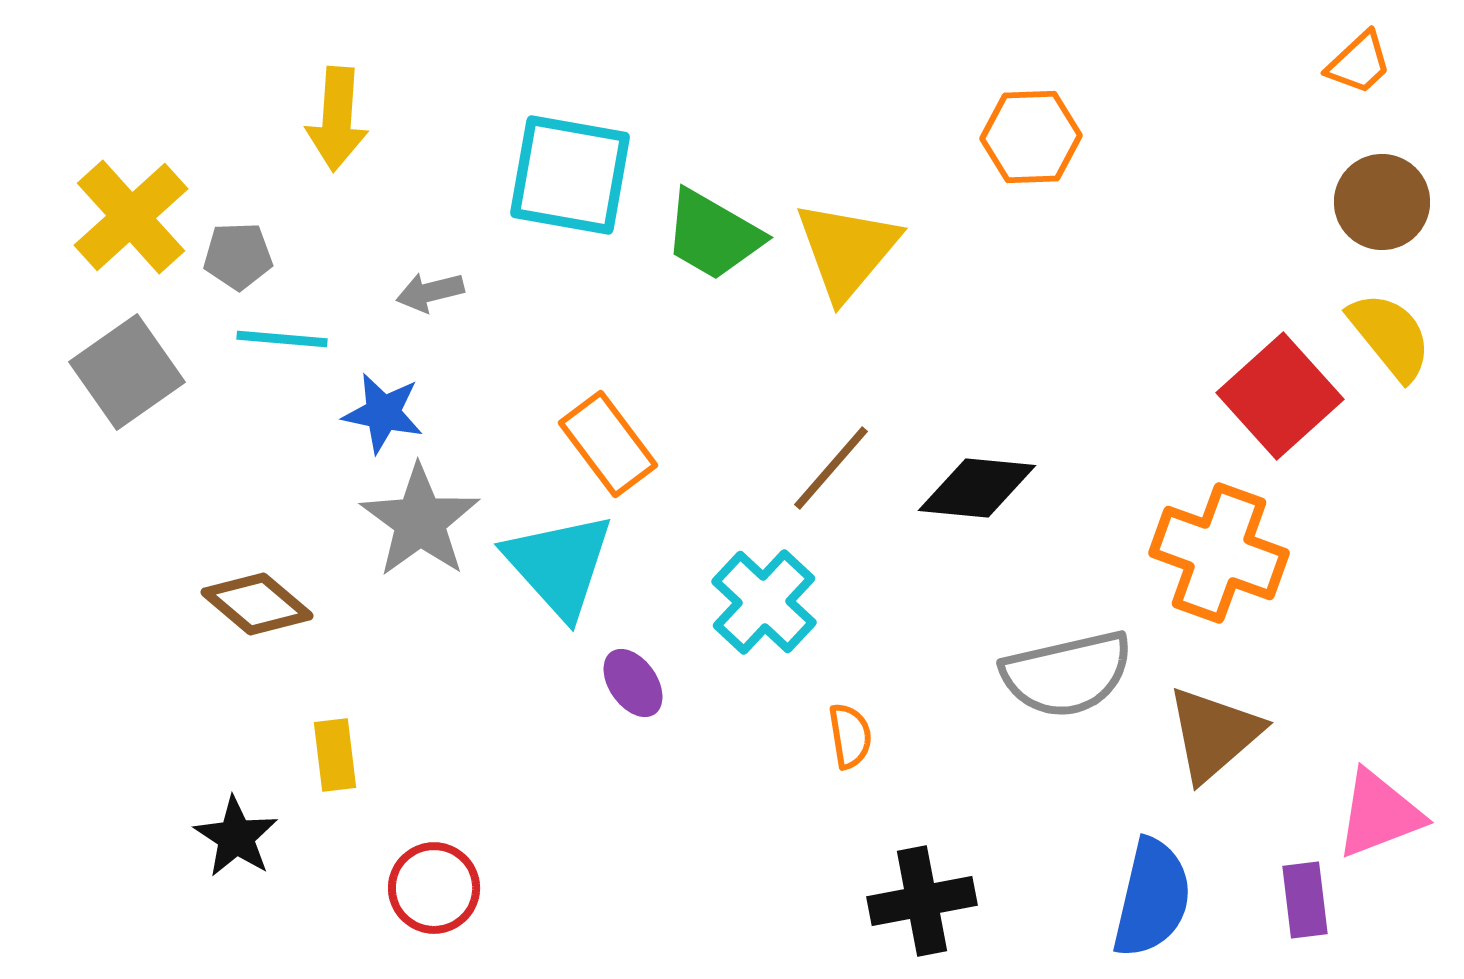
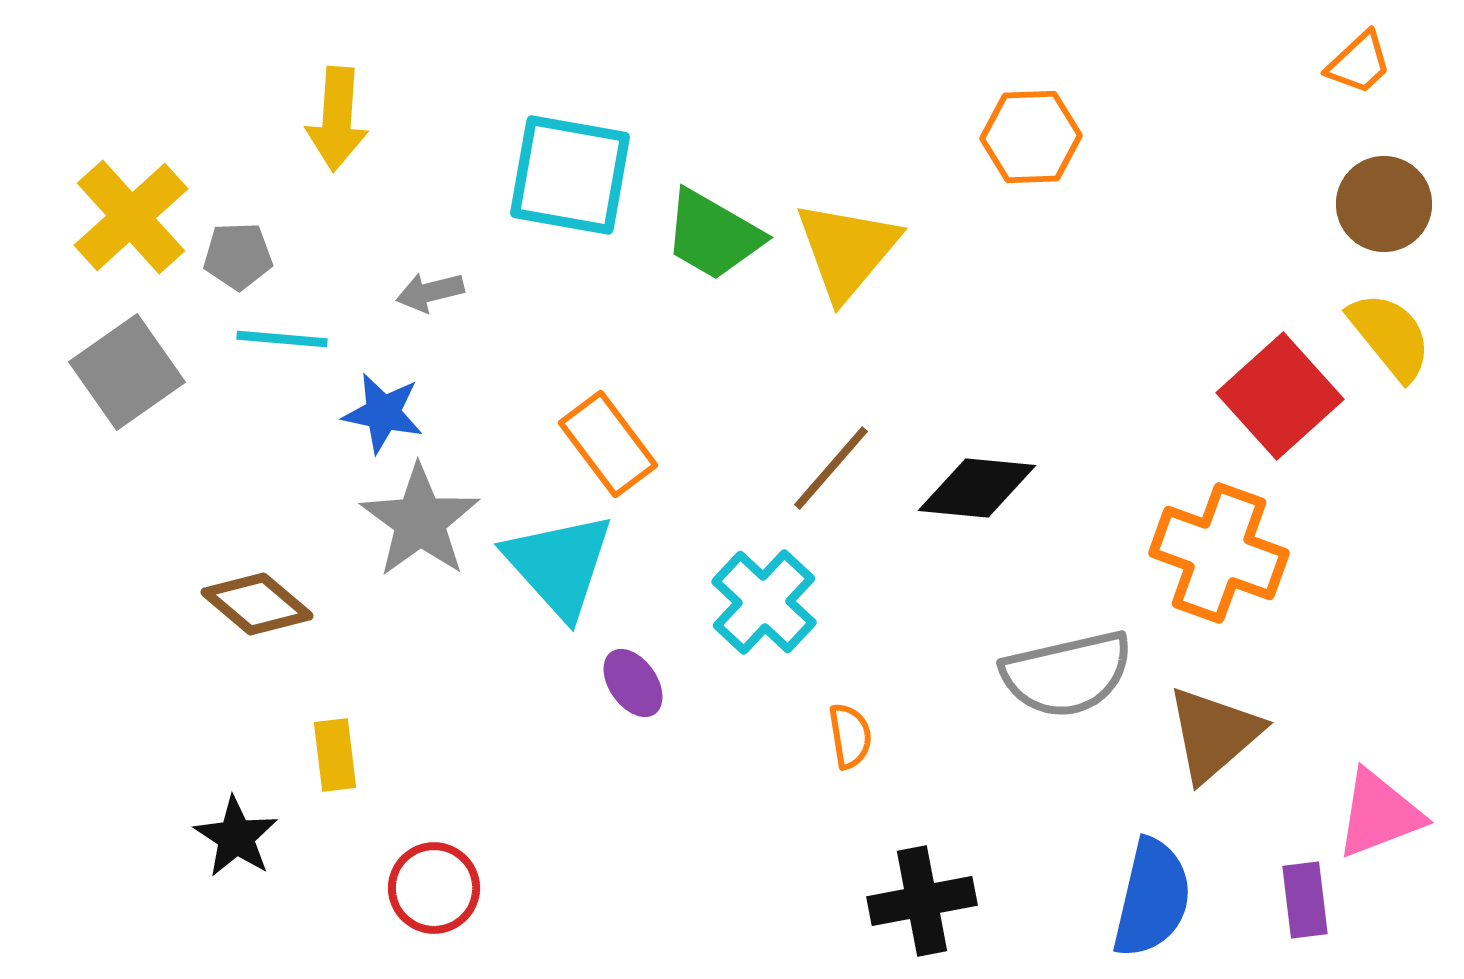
brown circle: moved 2 px right, 2 px down
